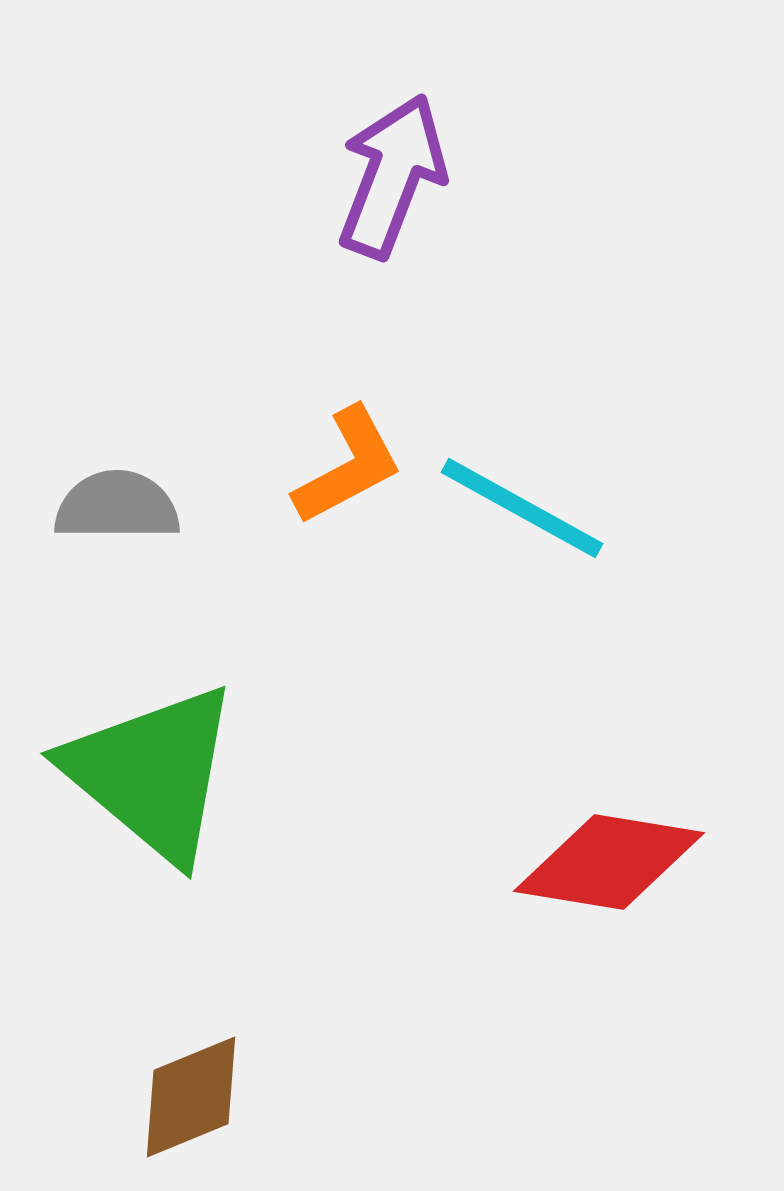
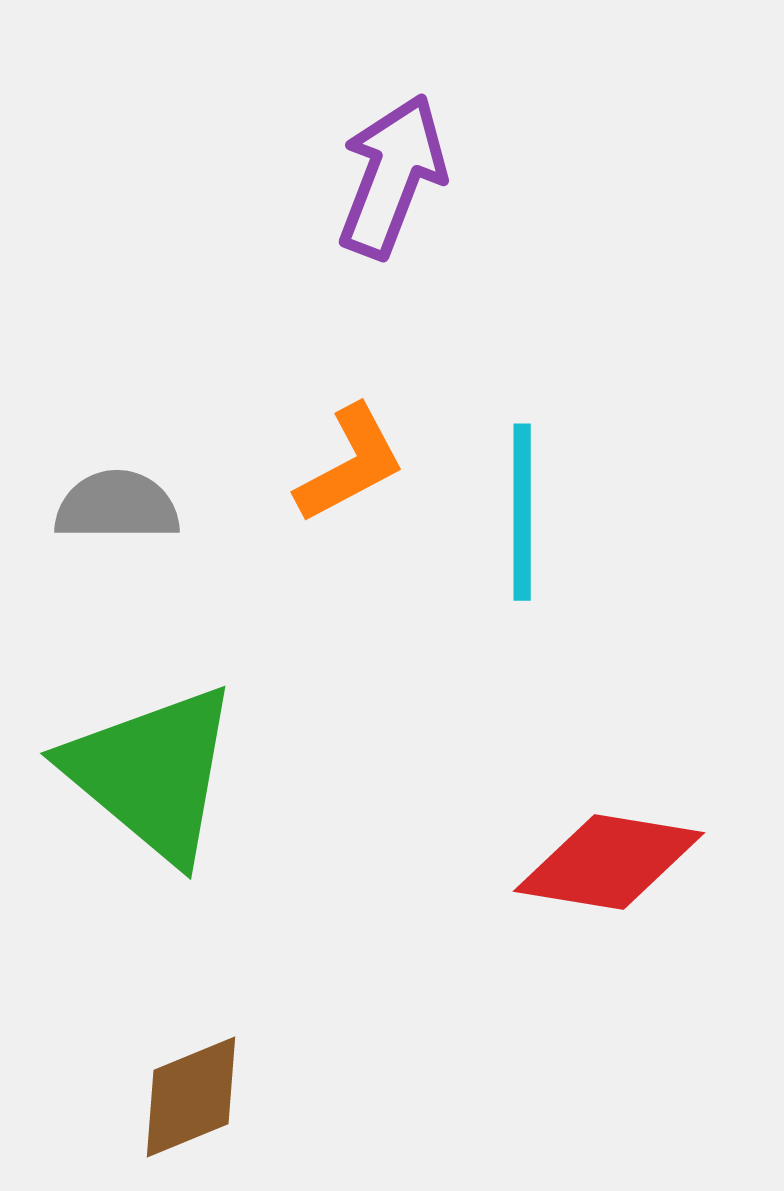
orange L-shape: moved 2 px right, 2 px up
cyan line: moved 4 px down; rotated 61 degrees clockwise
